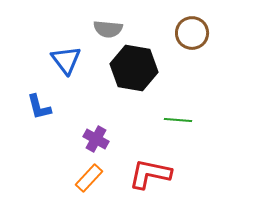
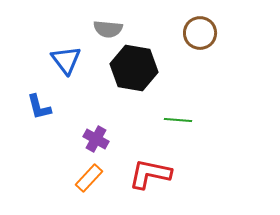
brown circle: moved 8 px right
